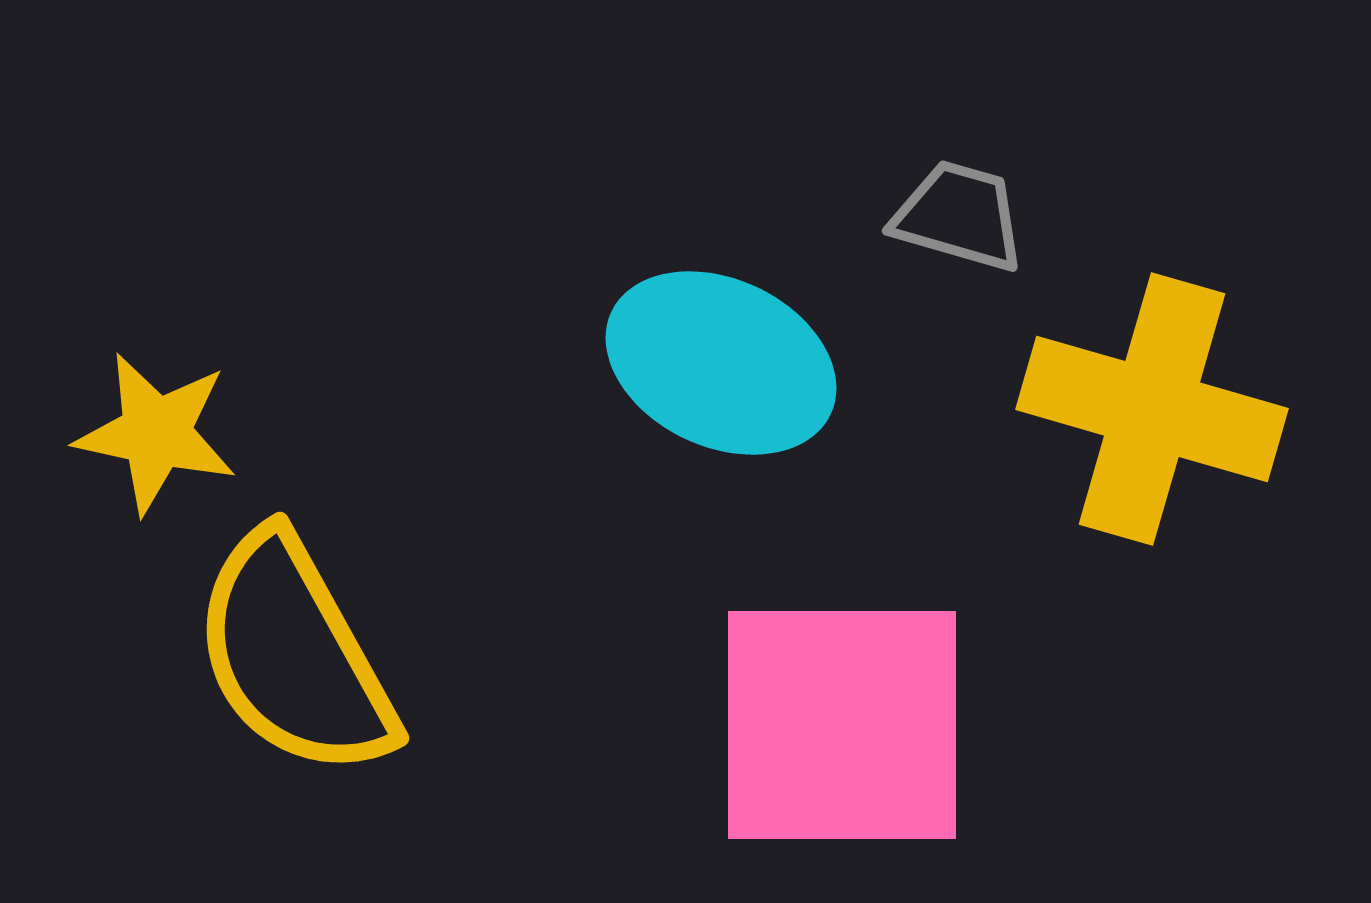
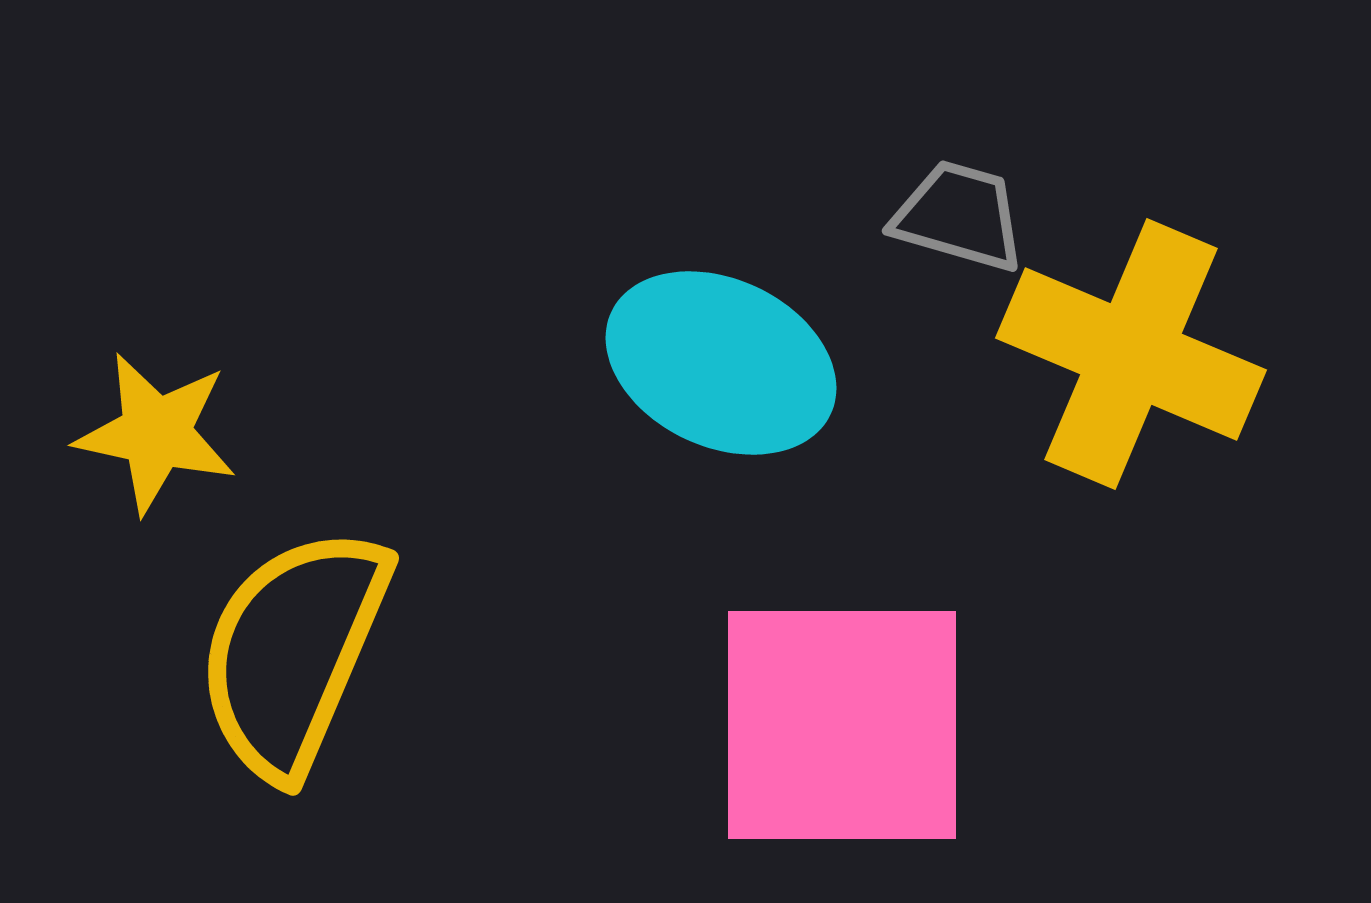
yellow cross: moved 21 px left, 55 px up; rotated 7 degrees clockwise
yellow semicircle: moved 1 px left, 3 px up; rotated 52 degrees clockwise
